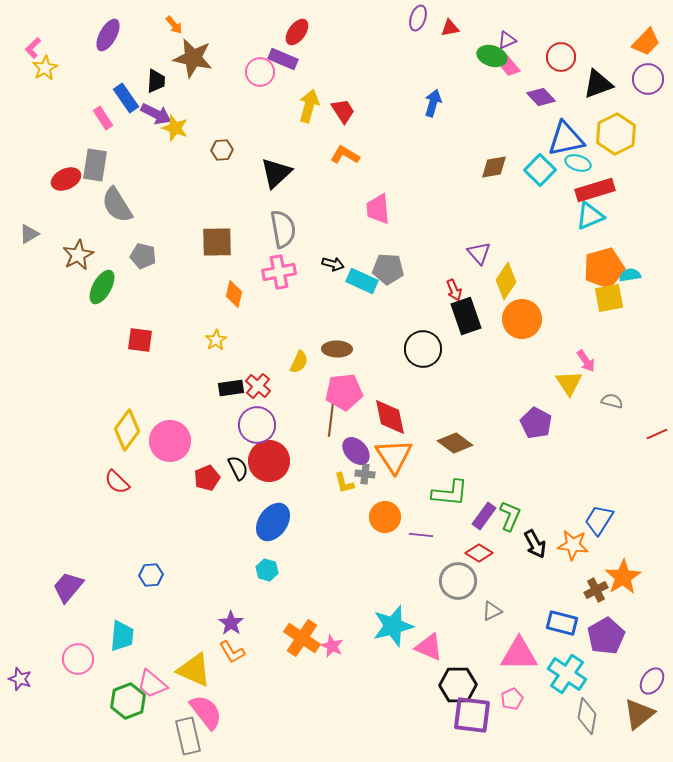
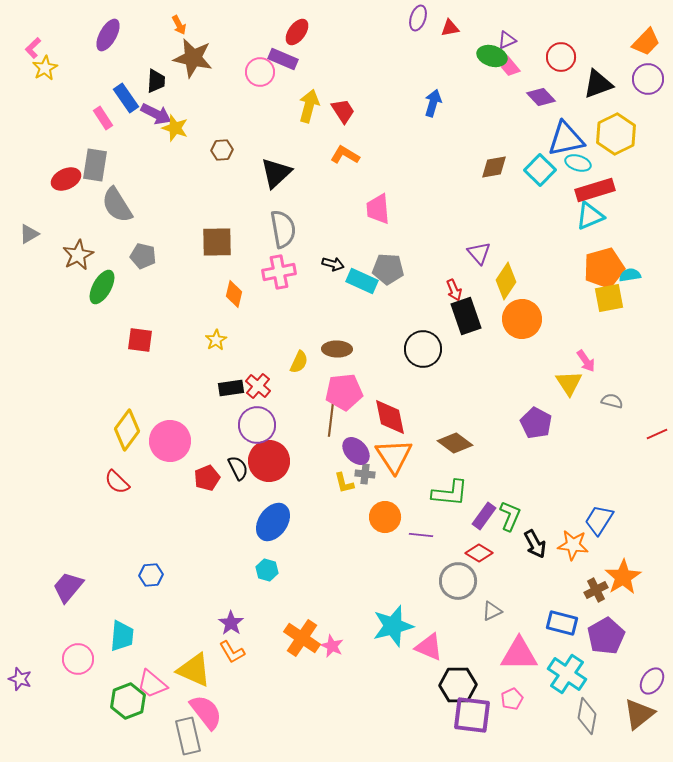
orange arrow at (174, 25): moved 5 px right; rotated 12 degrees clockwise
